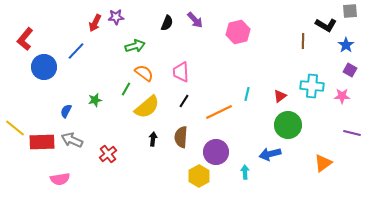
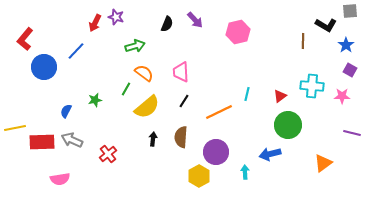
purple star: rotated 21 degrees clockwise
black semicircle: moved 1 px down
yellow line: rotated 50 degrees counterclockwise
